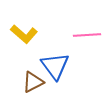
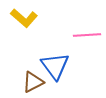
yellow L-shape: moved 16 px up
